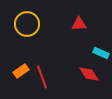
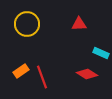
red diamond: moved 2 px left; rotated 25 degrees counterclockwise
